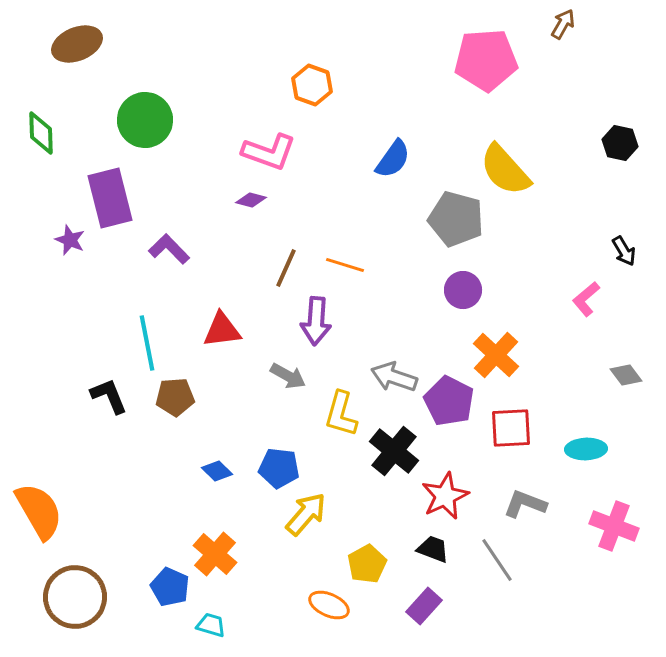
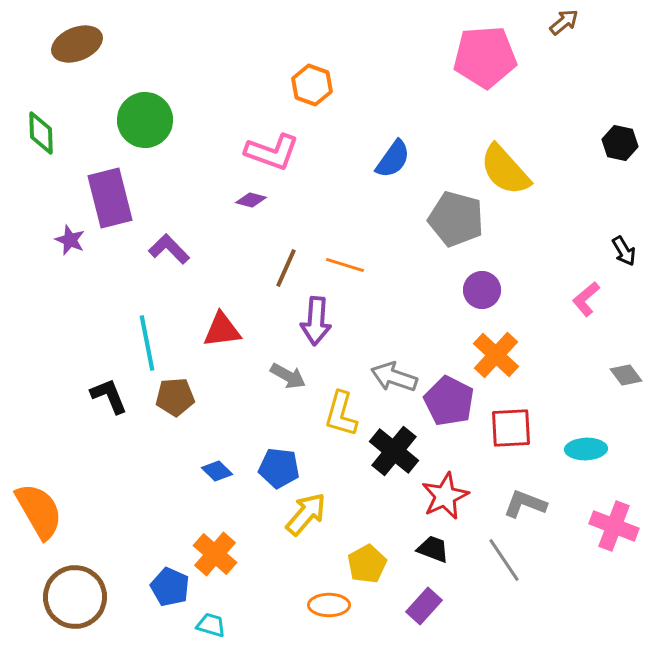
brown arrow at (563, 24): moved 1 px right, 2 px up; rotated 20 degrees clockwise
pink pentagon at (486, 60): moved 1 px left, 3 px up
pink L-shape at (269, 152): moved 3 px right
purple circle at (463, 290): moved 19 px right
gray line at (497, 560): moved 7 px right
orange ellipse at (329, 605): rotated 24 degrees counterclockwise
